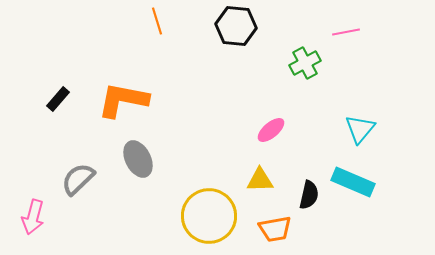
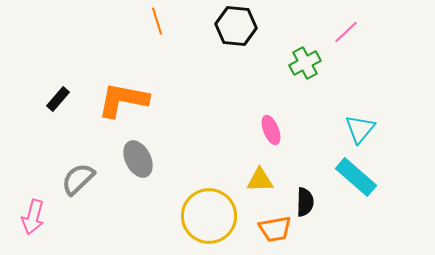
pink line: rotated 32 degrees counterclockwise
pink ellipse: rotated 72 degrees counterclockwise
cyan rectangle: moved 3 px right, 5 px up; rotated 18 degrees clockwise
black semicircle: moved 4 px left, 7 px down; rotated 12 degrees counterclockwise
